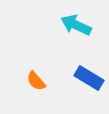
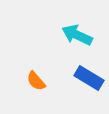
cyan arrow: moved 1 px right, 10 px down
